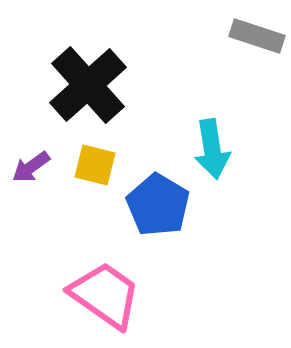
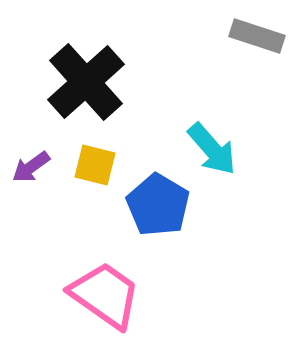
black cross: moved 2 px left, 3 px up
cyan arrow: rotated 32 degrees counterclockwise
